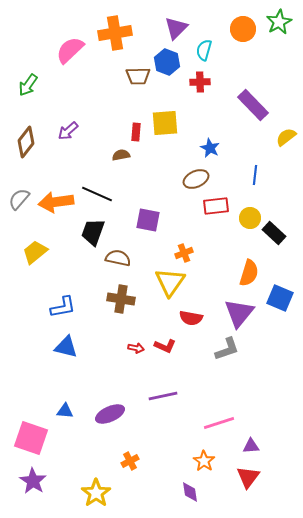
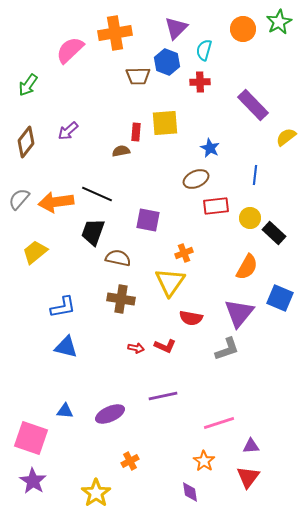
brown semicircle at (121, 155): moved 4 px up
orange semicircle at (249, 273): moved 2 px left, 6 px up; rotated 12 degrees clockwise
